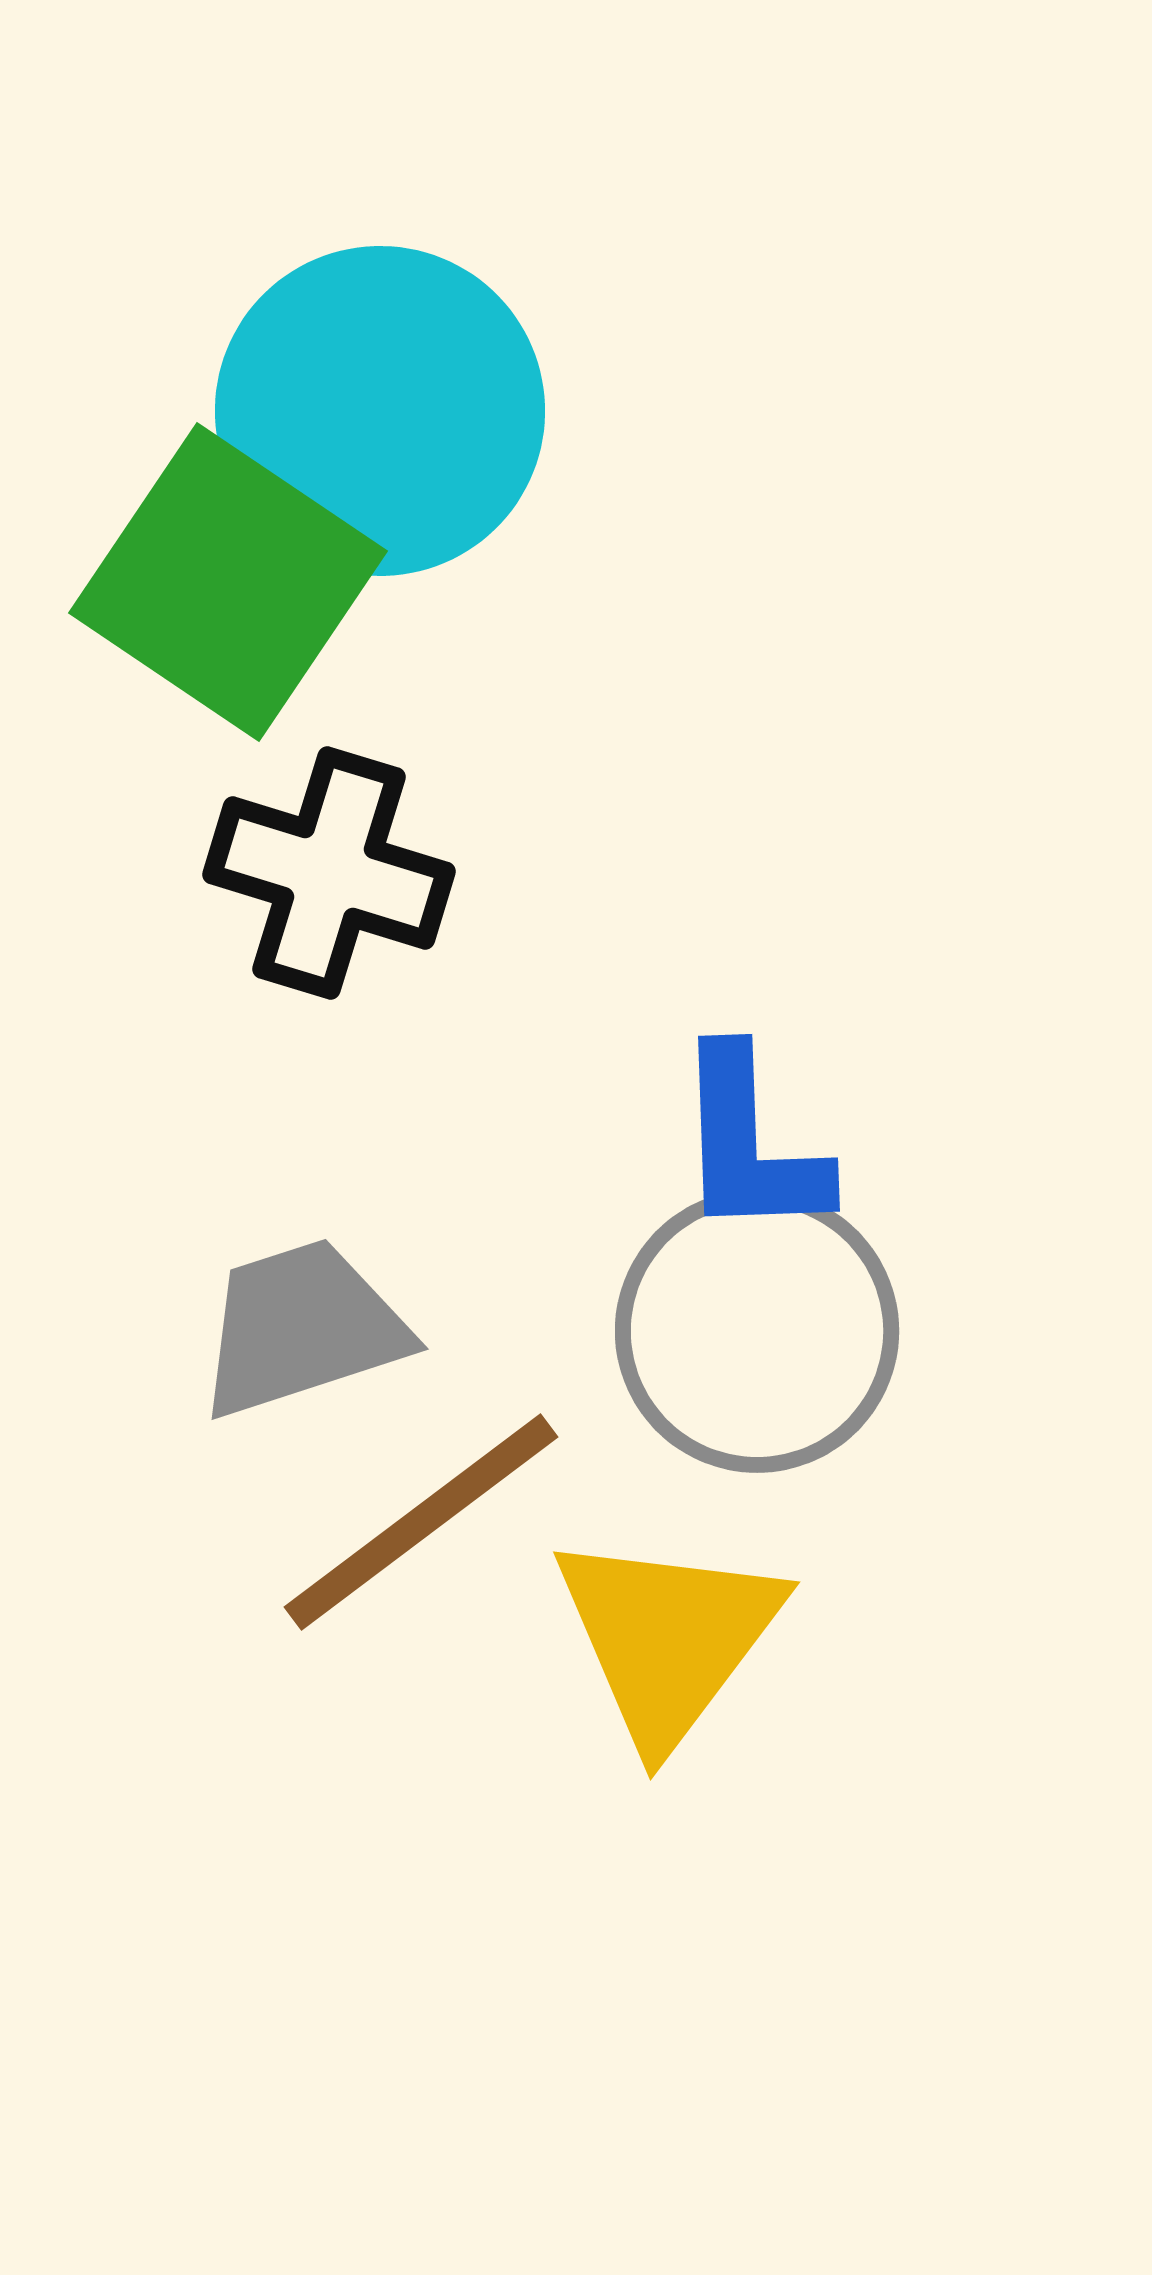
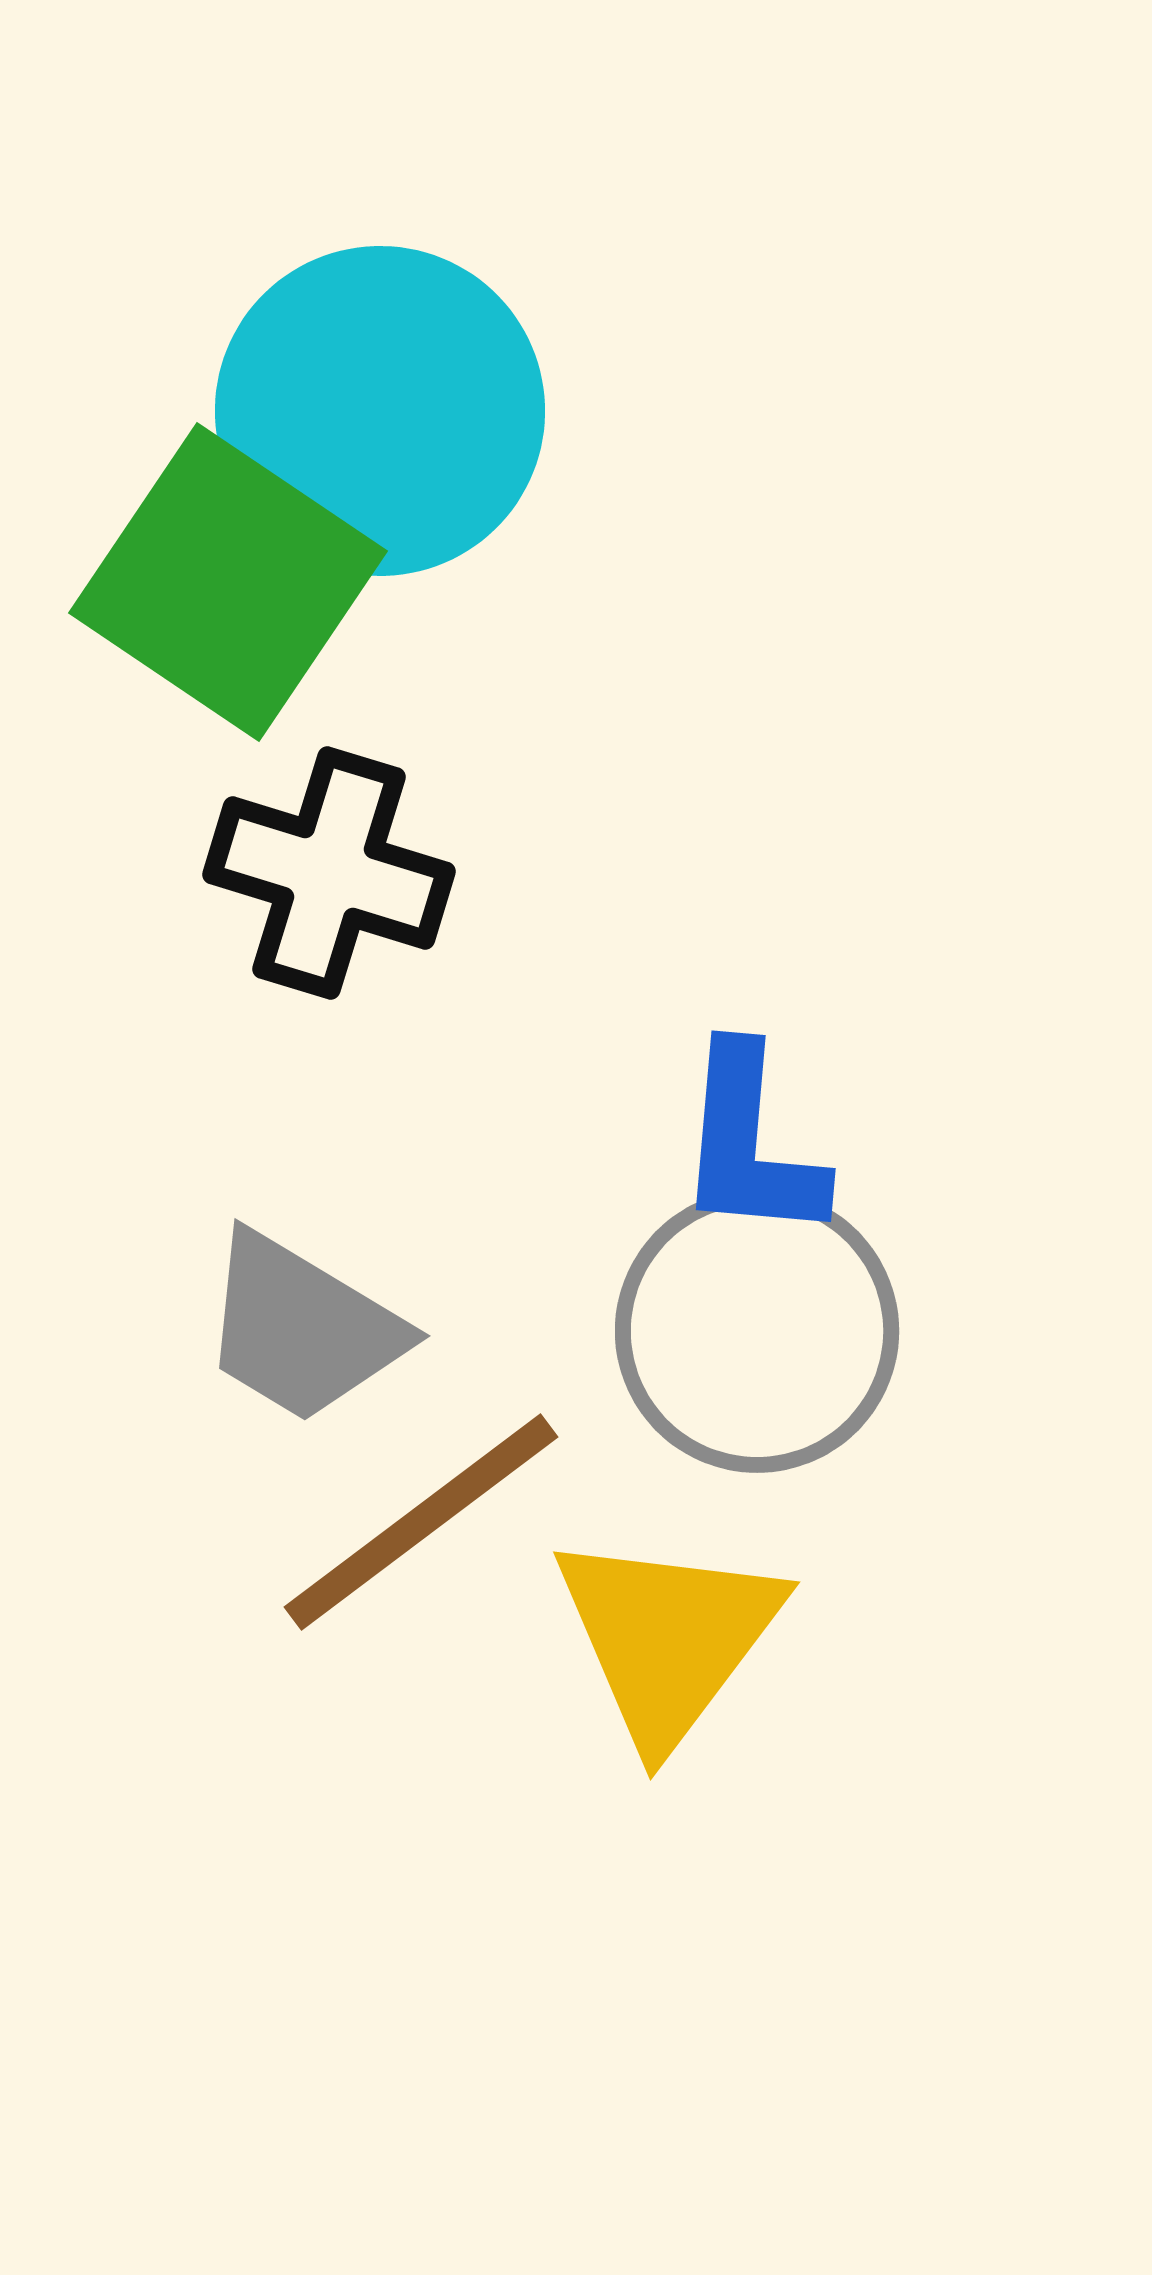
blue L-shape: rotated 7 degrees clockwise
gray trapezoid: rotated 131 degrees counterclockwise
